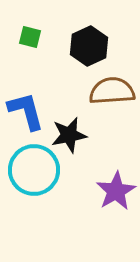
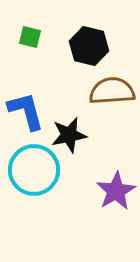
black hexagon: rotated 21 degrees counterclockwise
